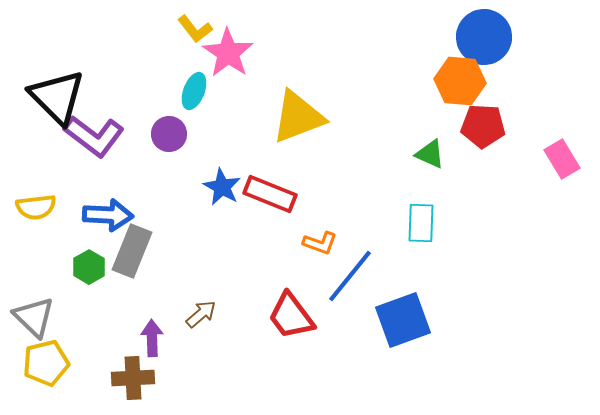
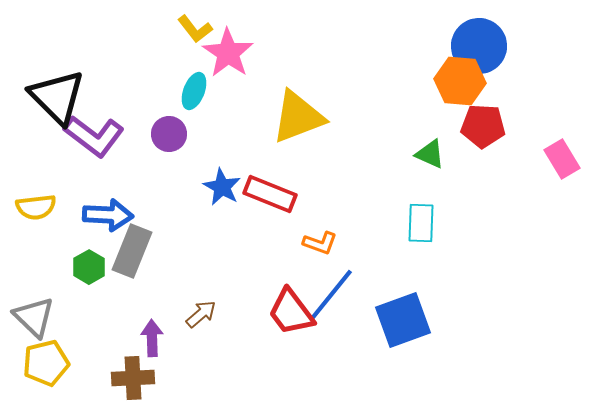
blue circle: moved 5 px left, 9 px down
blue line: moved 19 px left, 19 px down
red trapezoid: moved 4 px up
